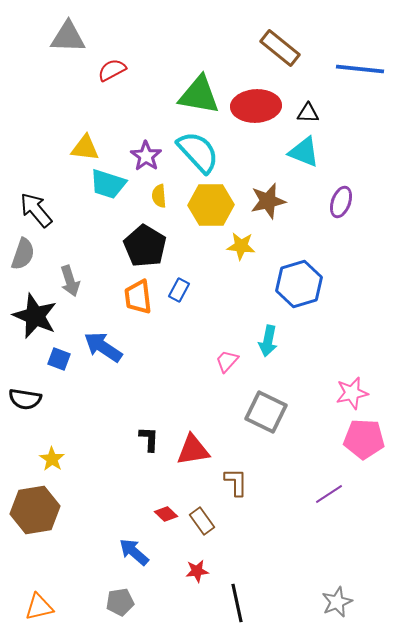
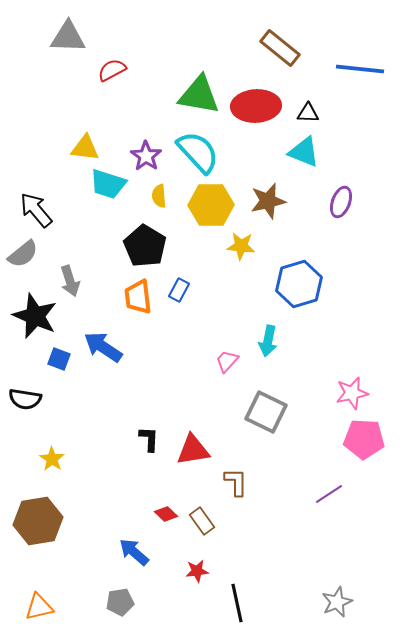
gray semicircle at (23, 254): rotated 32 degrees clockwise
brown hexagon at (35, 510): moved 3 px right, 11 px down
